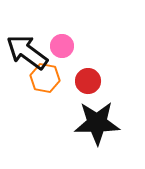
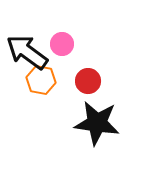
pink circle: moved 2 px up
orange hexagon: moved 4 px left, 2 px down
black star: rotated 9 degrees clockwise
